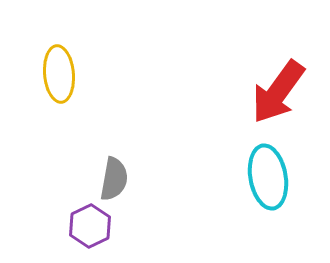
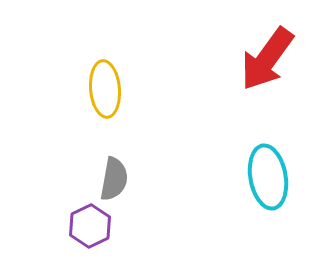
yellow ellipse: moved 46 px right, 15 px down
red arrow: moved 11 px left, 33 px up
